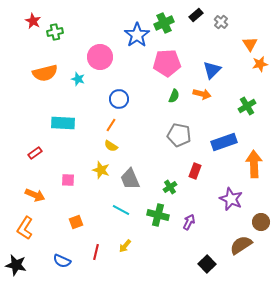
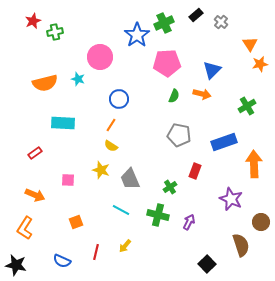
red star at (33, 21): rotated 21 degrees clockwise
orange semicircle at (45, 73): moved 10 px down
brown semicircle at (241, 245): rotated 105 degrees clockwise
